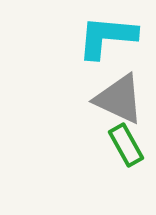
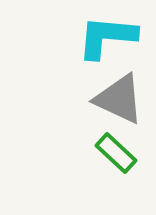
green rectangle: moved 10 px left, 8 px down; rotated 18 degrees counterclockwise
